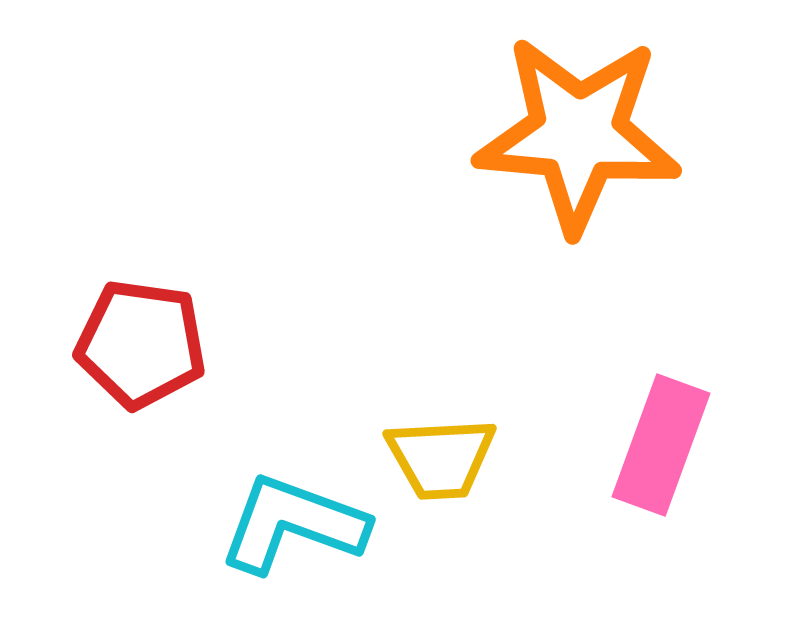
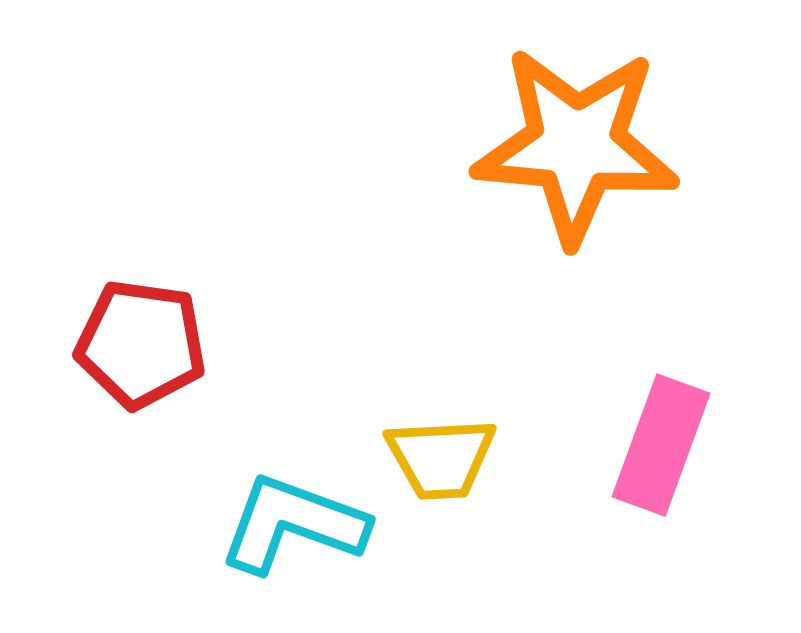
orange star: moved 2 px left, 11 px down
